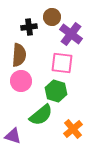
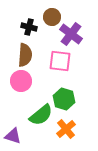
black cross: rotated 21 degrees clockwise
brown semicircle: moved 6 px right
pink square: moved 2 px left, 2 px up
green hexagon: moved 8 px right, 8 px down
orange cross: moved 7 px left
